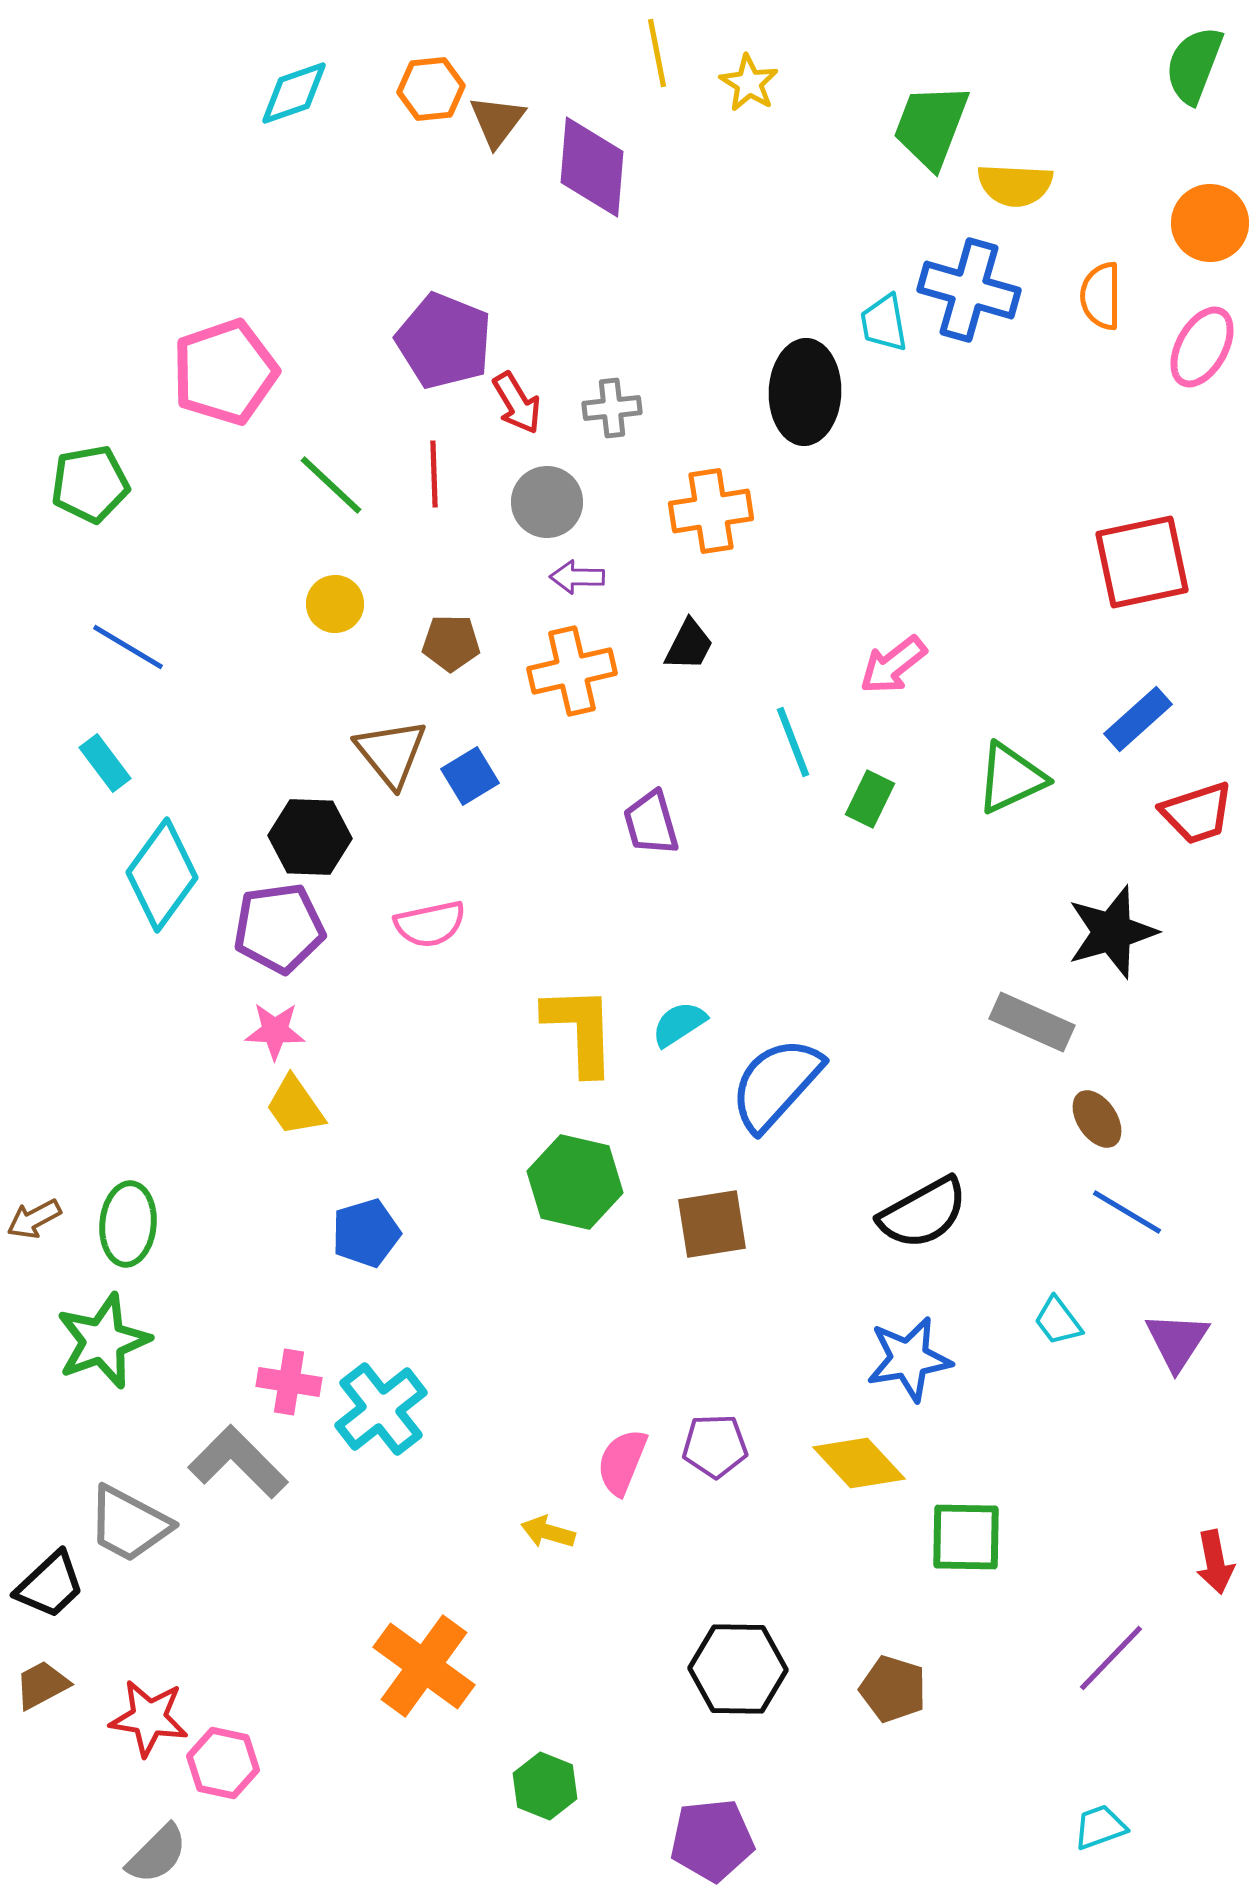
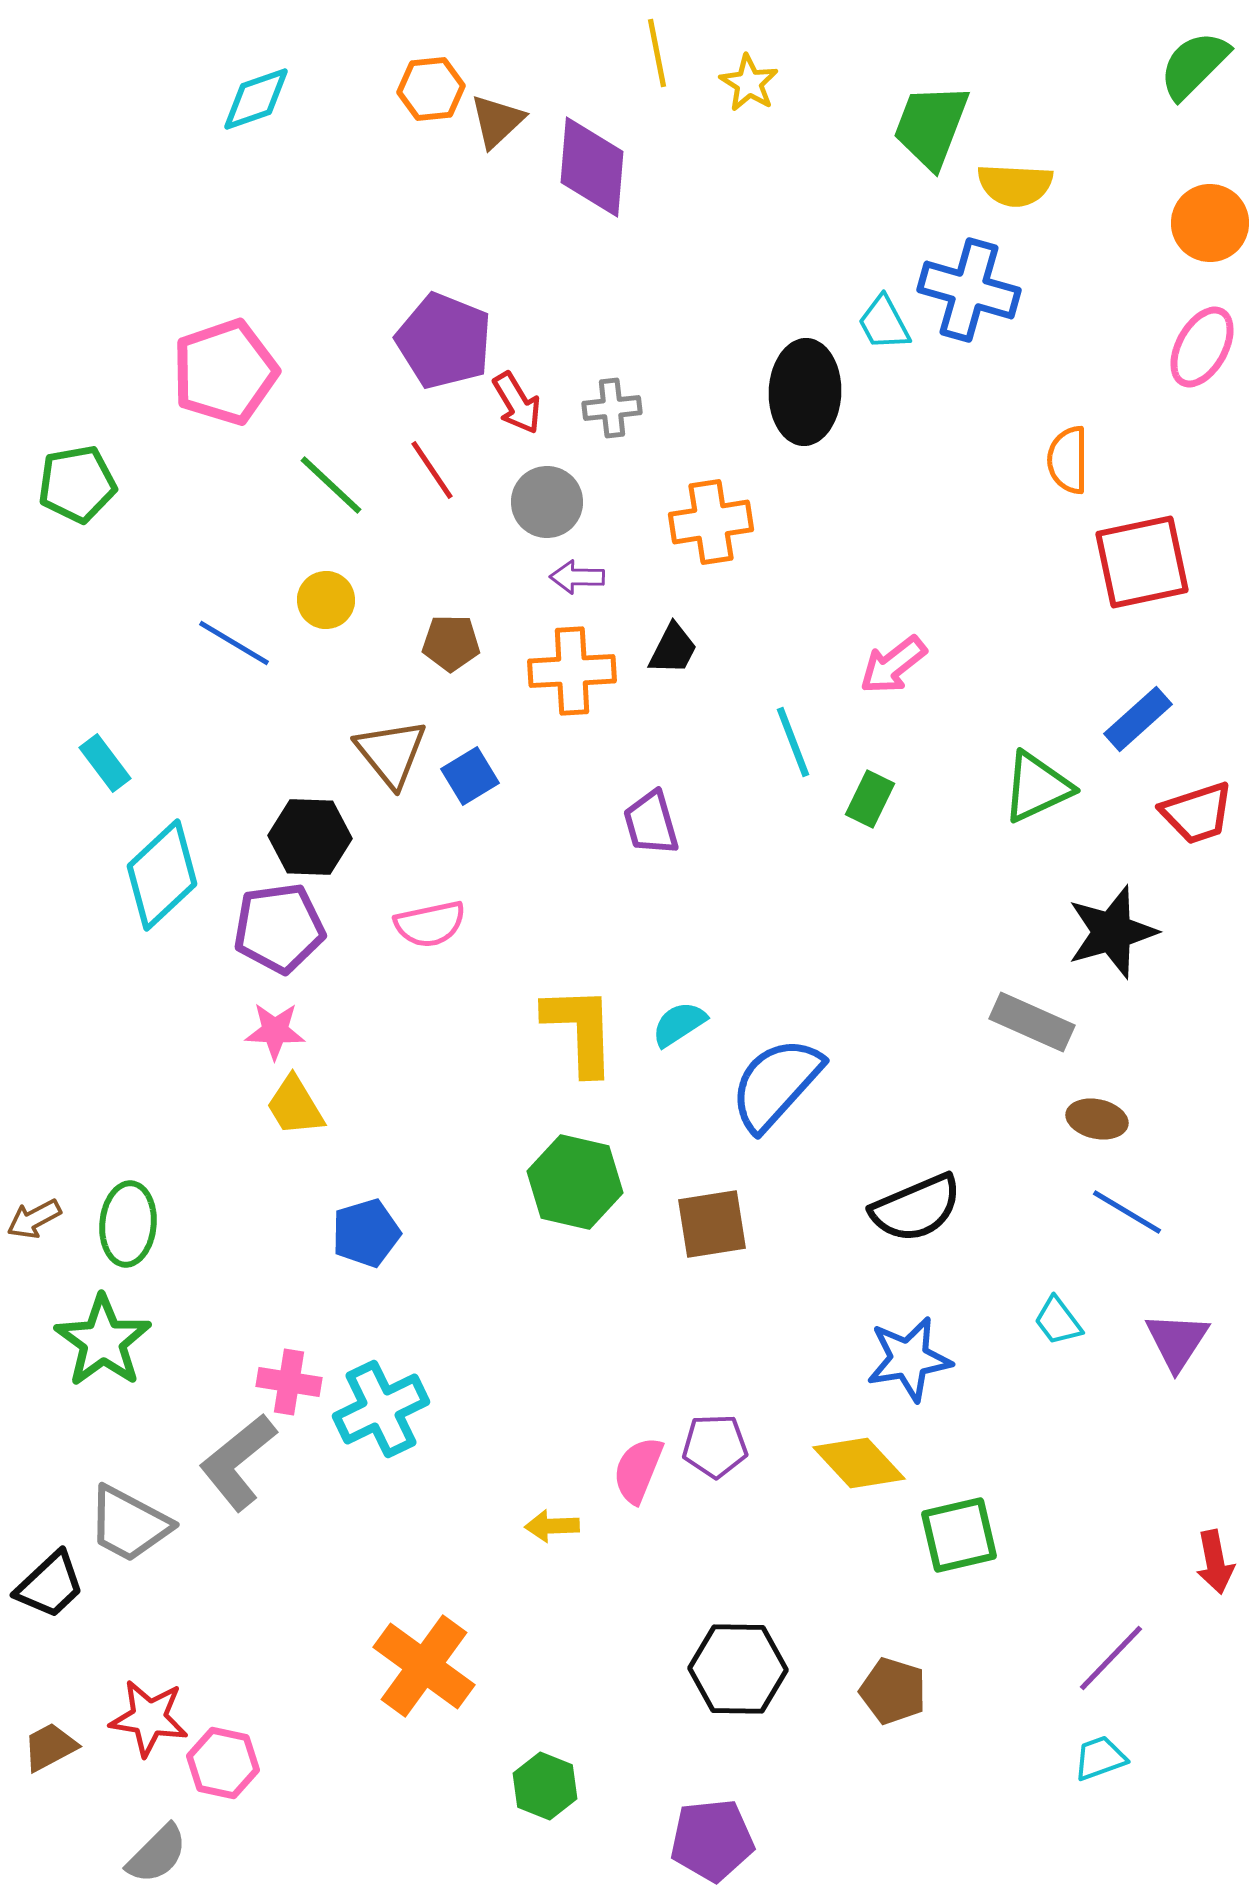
green semicircle at (1194, 65): rotated 24 degrees clockwise
cyan diamond at (294, 93): moved 38 px left, 6 px down
brown triangle at (497, 121): rotated 10 degrees clockwise
orange semicircle at (1101, 296): moved 33 px left, 164 px down
cyan trapezoid at (884, 323): rotated 18 degrees counterclockwise
red line at (434, 474): moved 2 px left, 4 px up; rotated 32 degrees counterclockwise
green pentagon at (90, 484): moved 13 px left
orange cross at (711, 511): moved 11 px down
yellow circle at (335, 604): moved 9 px left, 4 px up
black trapezoid at (689, 645): moved 16 px left, 4 px down
blue line at (128, 647): moved 106 px right, 4 px up
orange cross at (572, 671): rotated 10 degrees clockwise
green triangle at (1011, 778): moved 26 px right, 9 px down
cyan diamond at (162, 875): rotated 11 degrees clockwise
yellow trapezoid at (295, 1106): rotated 4 degrees clockwise
brown ellipse at (1097, 1119): rotated 44 degrees counterclockwise
black semicircle at (923, 1213): moved 7 px left, 5 px up; rotated 6 degrees clockwise
green star at (103, 1341): rotated 16 degrees counterclockwise
cyan cross at (381, 1409): rotated 12 degrees clockwise
gray L-shape at (238, 1462): rotated 84 degrees counterclockwise
pink semicircle at (622, 1462): moved 16 px right, 8 px down
yellow arrow at (548, 1532): moved 4 px right, 6 px up; rotated 18 degrees counterclockwise
green square at (966, 1537): moved 7 px left, 2 px up; rotated 14 degrees counterclockwise
brown trapezoid at (42, 1685): moved 8 px right, 62 px down
brown pentagon at (893, 1689): moved 2 px down
cyan trapezoid at (1100, 1827): moved 69 px up
